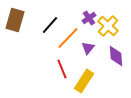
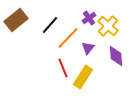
brown rectangle: moved 1 px right; rotated 35 degrees clockwise
red line: moved 1 px right, 1 px up
yellow rectangle: moved 1 px left, 4 px up
